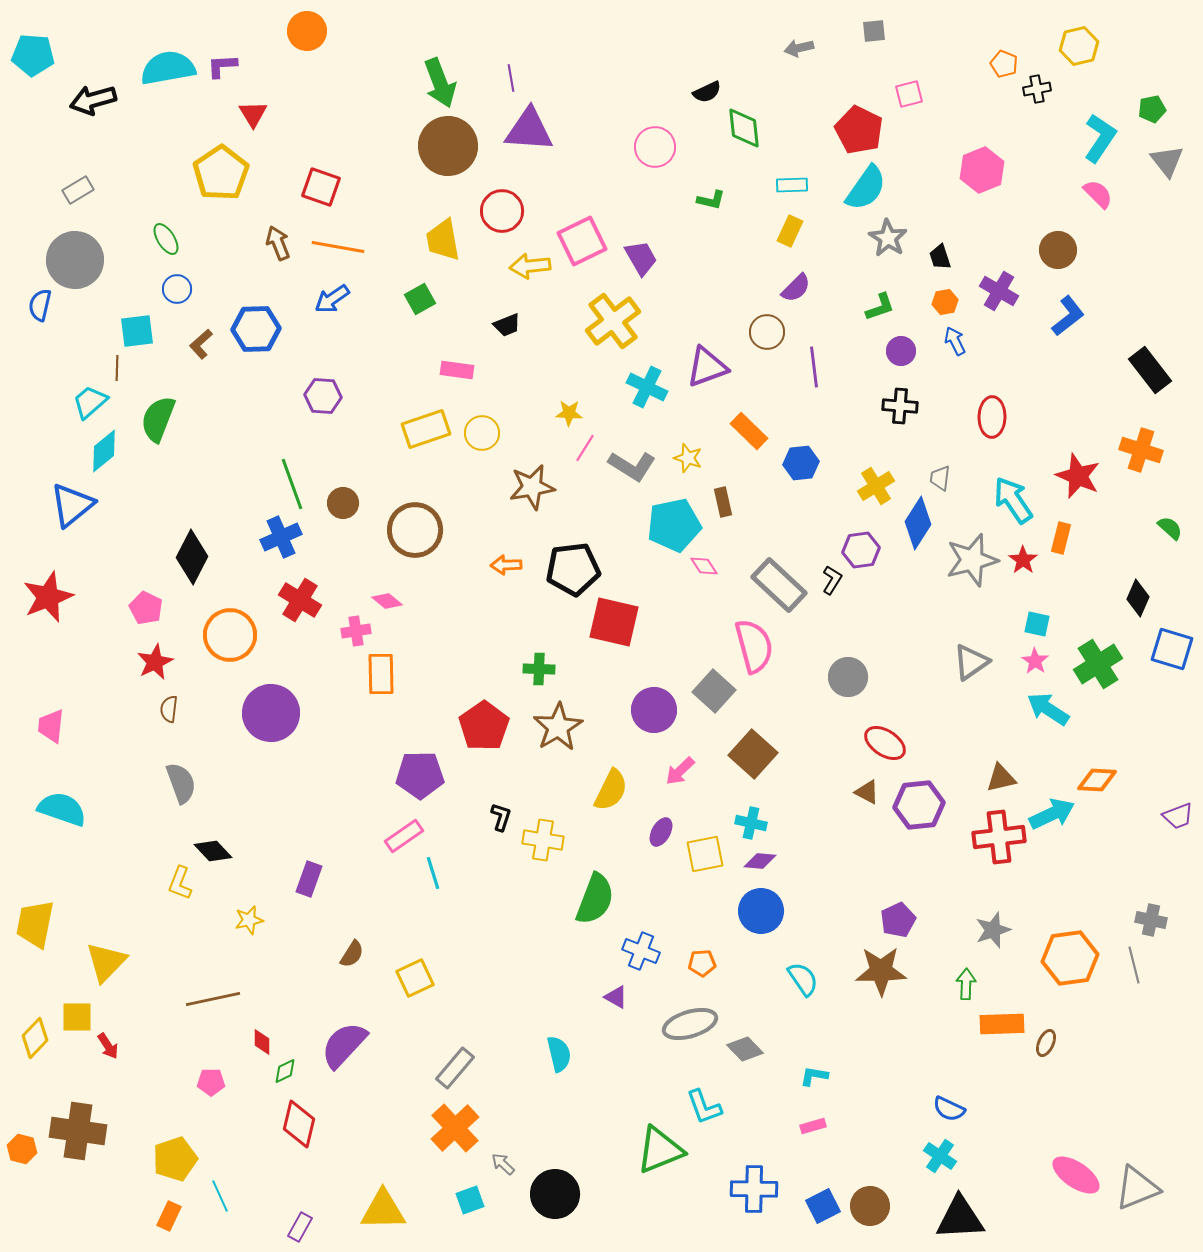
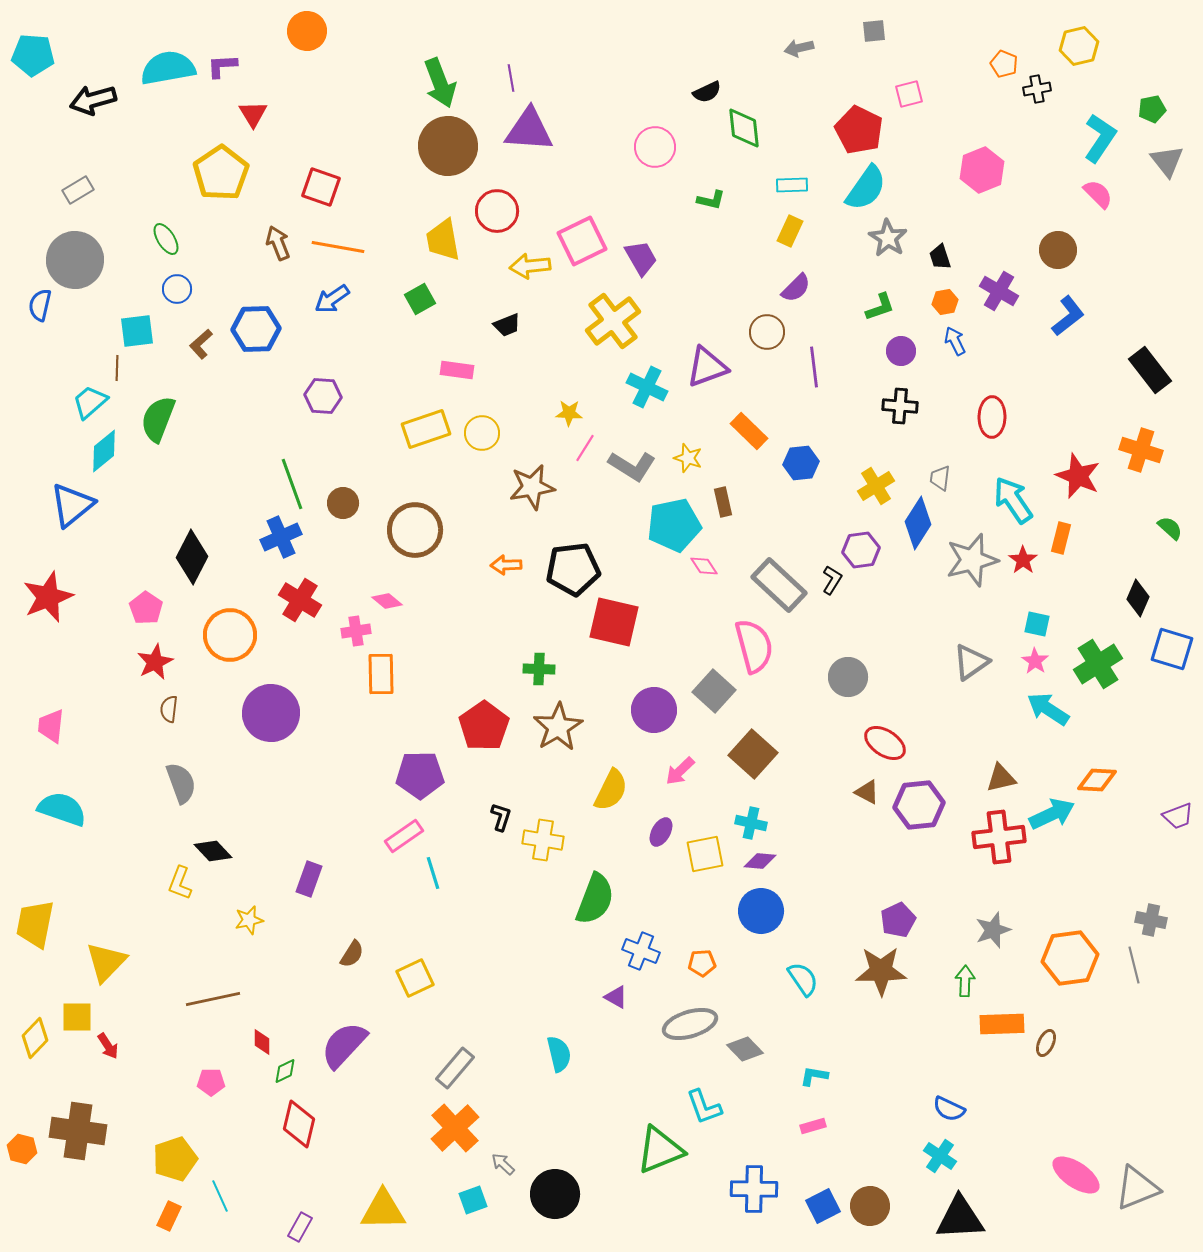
red circle at (502, 211): moved 5 px left
pink pentagon at (146, 608): rotated 8 degrees clockwise
green arrow at (966, 984): moved 1 px left, 3 px up
cyan square at (470, 1200): moved 3 px right
